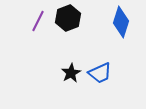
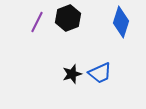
purple line: moved 1 px left, 1 px down
black star: moved 1 px right, 1 px down; rotated 12 degrees clockwise
